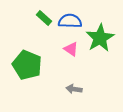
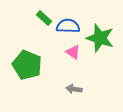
blue semicircle: moved 2 px left, 5 px down
green star: rotated 24 degrees counterclockwise
pink triangle: moved 2 px right, 3 px down
